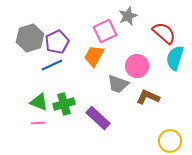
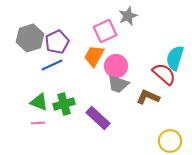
red semicircle: moved 41 px down
pink circle: moved 21 px left
